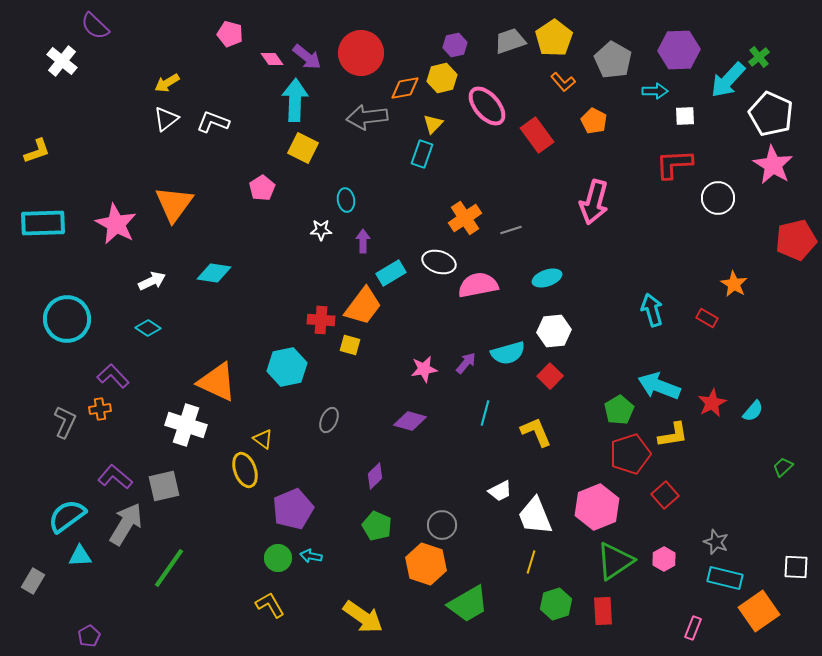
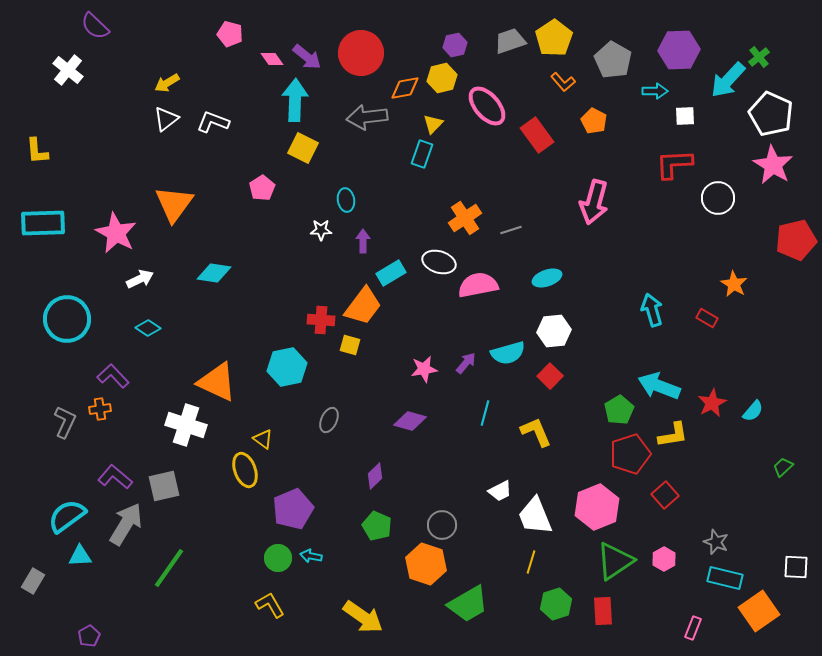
white cross at (62, 61): moved 6 px right, 9 px down
yellow L-shape at (37, 151): rotated 104 degrees clockwise
pink star at (116, 224): moved 9 px down
white arrow at (152, 281): moved 12 px left, 2 px up
